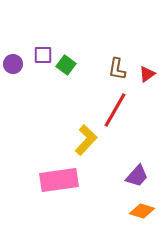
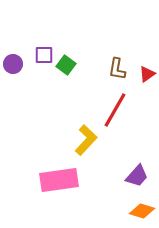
purple square: moved 1 px right
